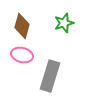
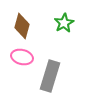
green star: rotated 12 degrees counterclockwise
pink ellipse: moved 2 px down
